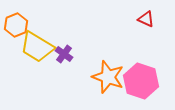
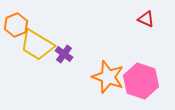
yellow trapezoid: moved 2 px up
